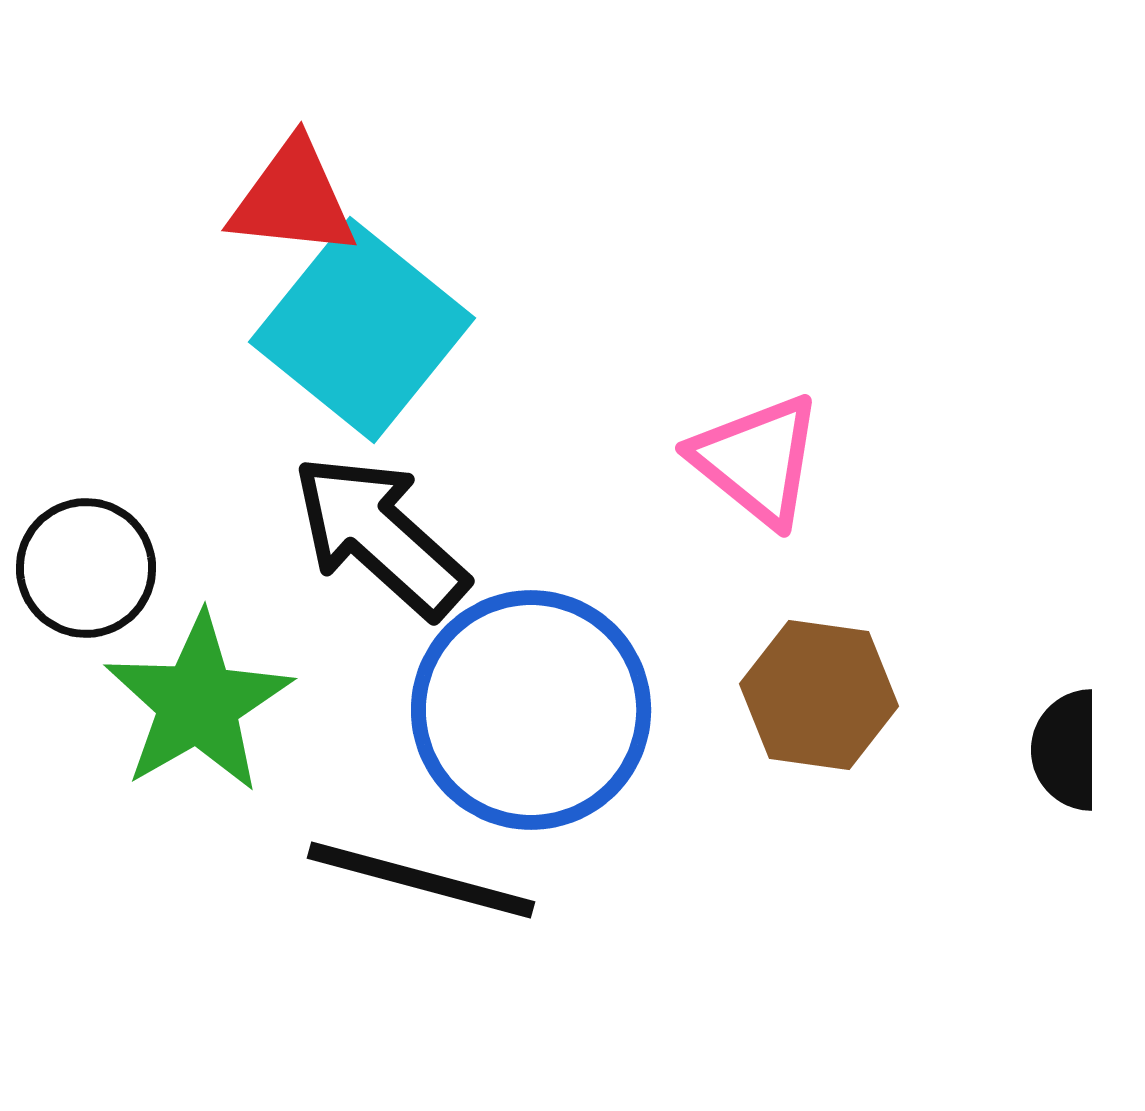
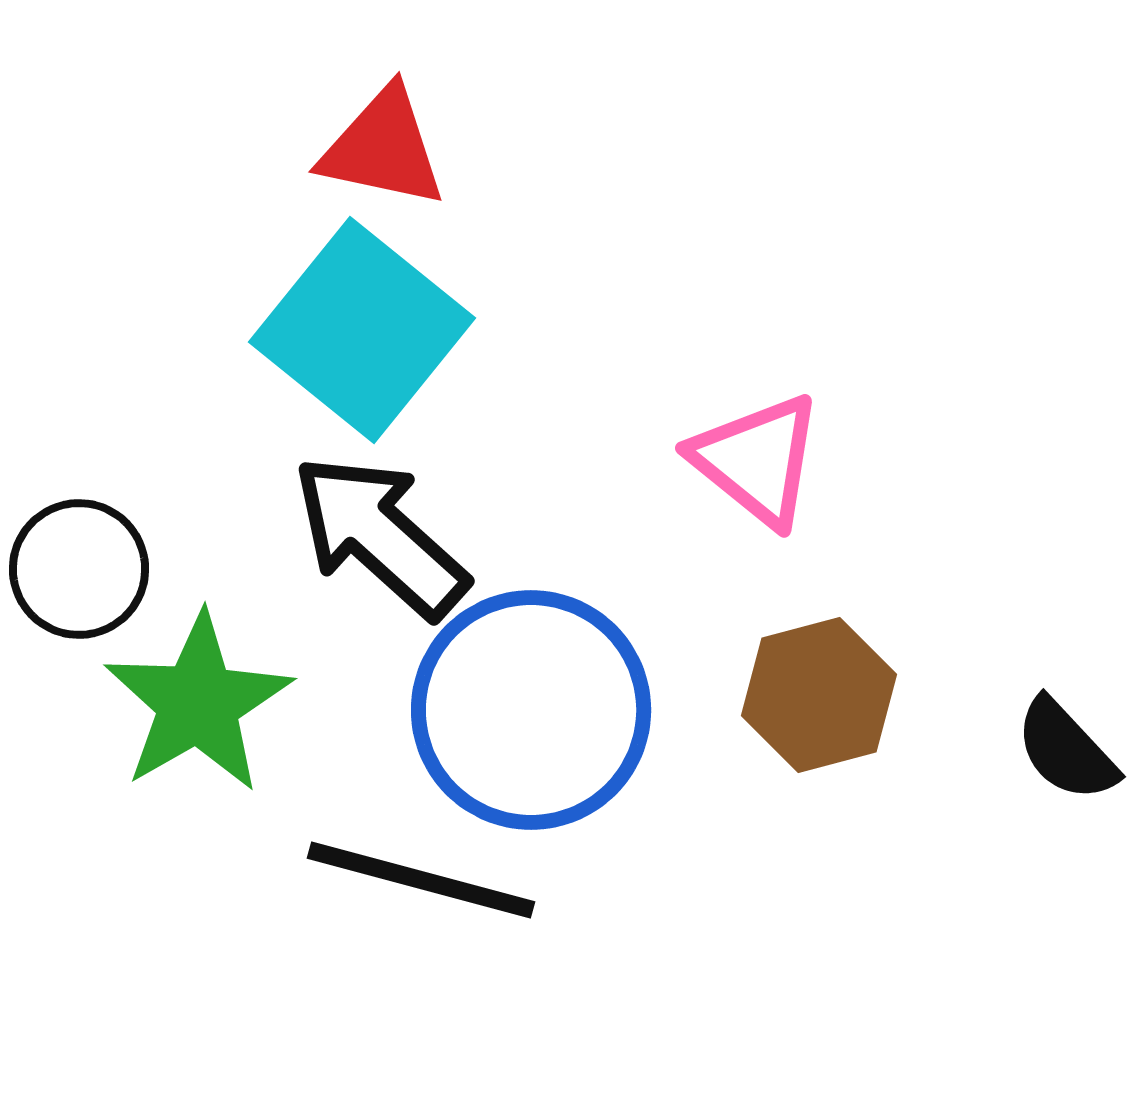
red triangle: moved 90 px right, 51 px up; rotated 6 degrees clockwise
black circle: moved 7 px left, 1 px down
brown hexagon: rotated 23 degrees counterclockwise
black semicircle: rotated 43 degrees counterclockwise
